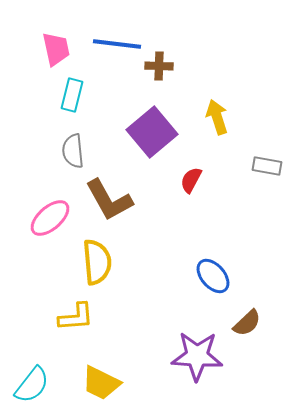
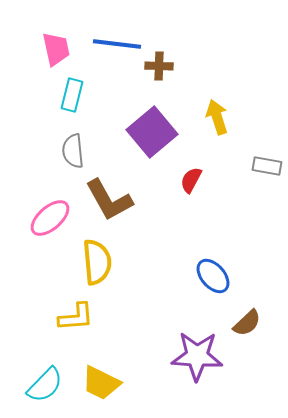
cyan semicircle: moved 13 px right; rotated 6 degrees clockwise
